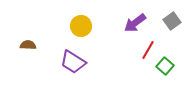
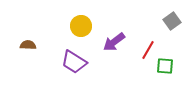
purple arrow: moved 21 px left, 19 px down
purple trapezoid: moved 1 px right
green square: rotated 36 degrees counterclockwise
